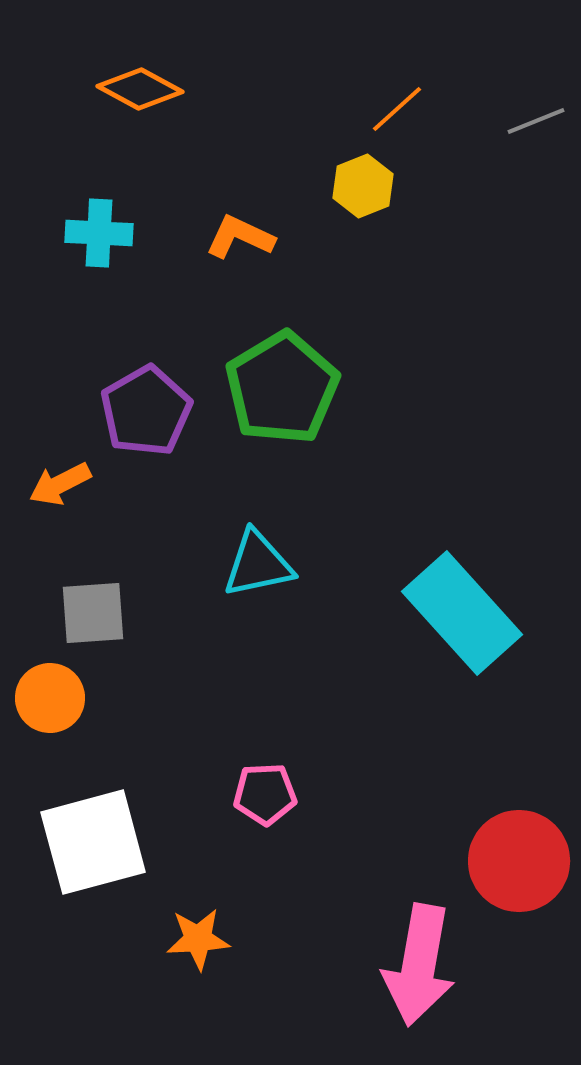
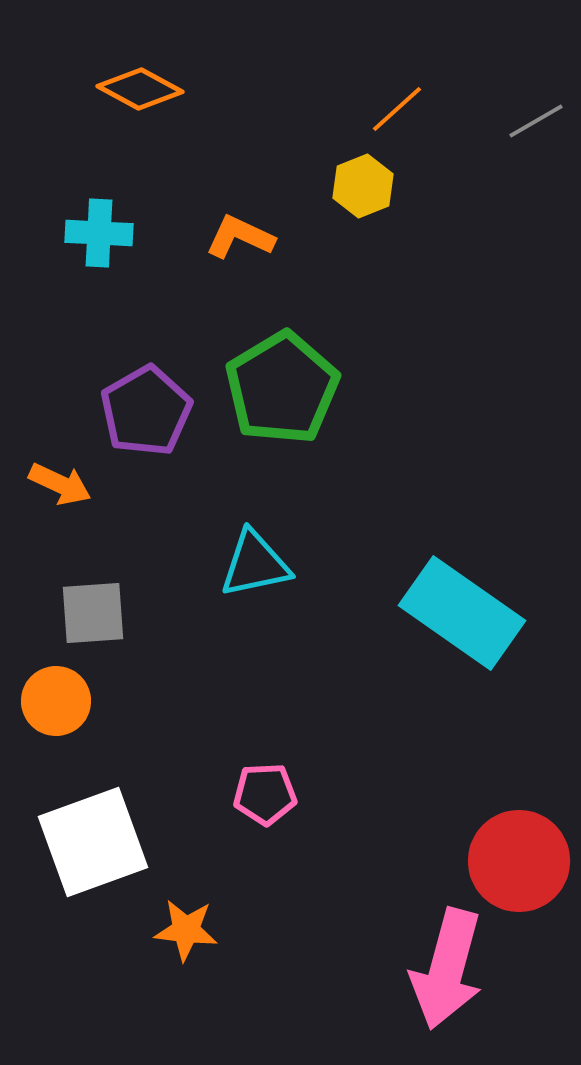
gray line: rotated 8 degrees counterclockwise
orange arrow: rotated 128 degrees counterclockwise
cyan triangle: moved 3 px left
cyan rectangle: rotated 13 degrees counterclockwise
orange circle: moved 6 px right, 3 px down
white square: rotated 5 degrees counterclockwise
orange star: moved 12 px left, 9 px up; rotated 10 degrees clockwise
pink arrow: moved 28 px right, 4 px down; rotated 5 degrees clockwise
